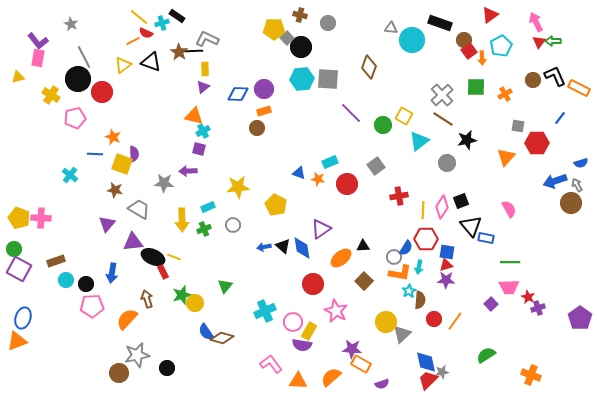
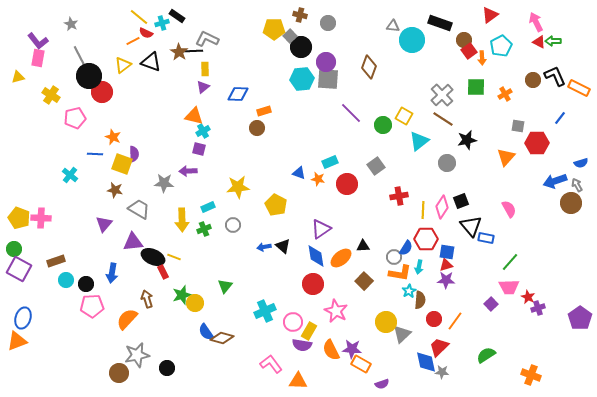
gray triangle at (391, 28): moved 2 px right, 2 px up
gray square at (287, 38): moved 3 px right, 2 px up
red triangle at (539, 42): rotated 40 degrees counterclockwise
gray line at (84, 57): moved 4 px left
black circle at (78, 79): moved 11 px right, 3 px up
purple circle at (264, 89): moved 62 px right, 27 px up
purple triangle at (107, 224): moved 3 px left
blue diamond at (302, 248): moved 14 px right, 8 px down
green line at (510, 262): rotated 48 degrees counterclockwise
gray star at (442, 372): rotated 16 degrees clockwise
orange semicircle at (331, 377): moved 27 px up; rotated 75 degrees counterclockwise
red trapezoid at (428, 380): moved 11 px right, 33 px up
